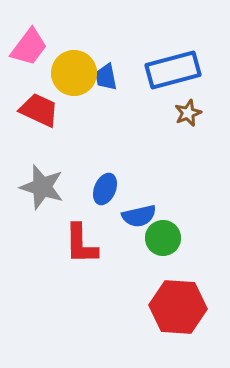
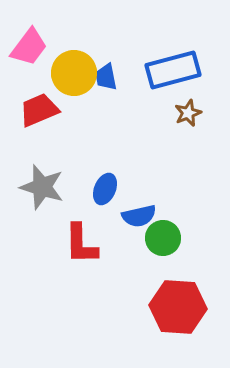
red trapezoid: rotated 48 degrees counterclockwise
